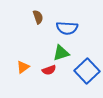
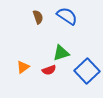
blue semicircle: moved 12 px up; rotated 150 degrees counterclockwise
